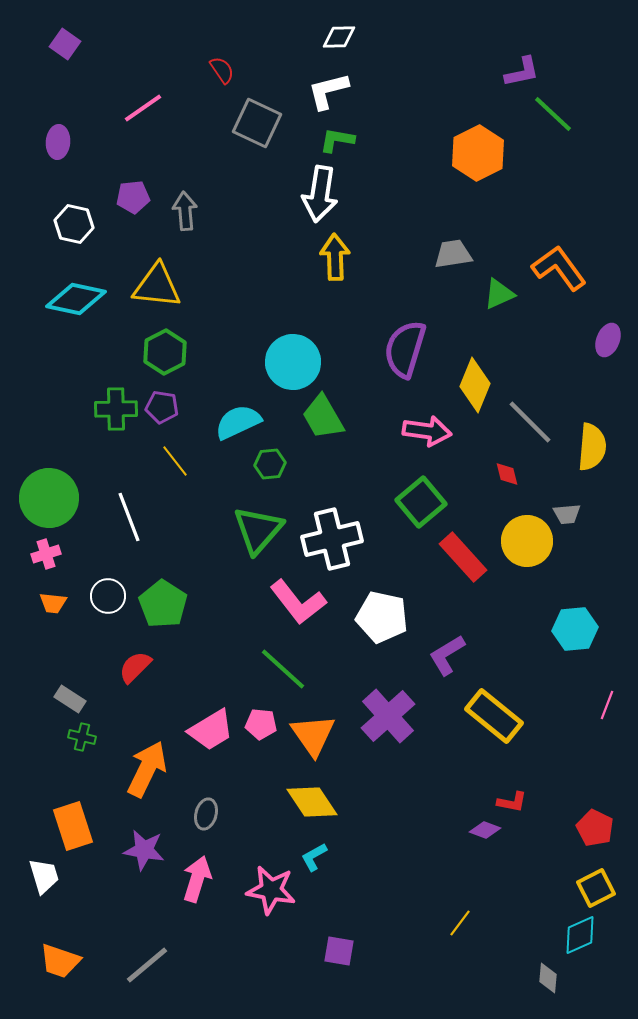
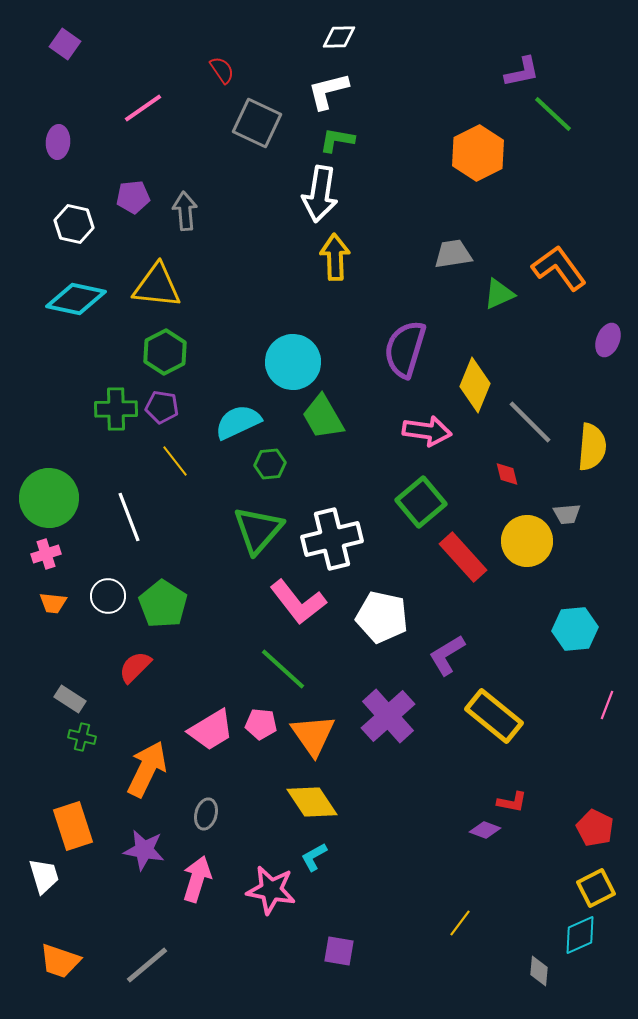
gray diamond at (548, 978): moved 9 px left, 7 px up
